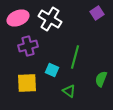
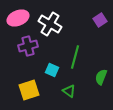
purple square: moved 3 px right, 7 px down
white cross: moved 5 px down
green semicircle: moved 2 px up
yellow square: moved 2 px right, 7 px down; rotated 15 degrees counterclockwise
